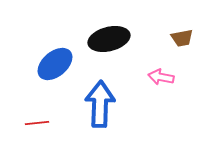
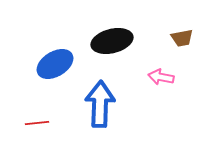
black ellipse: moved 3 px right, 2 px down
blue ellipse: rotated 9 degrees clockwise
